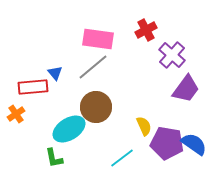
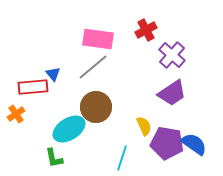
blue triangle: moved 2 px left, 1 px down
purple trapezoid: moved 14 px left, 4 px down; rotated 20 degrees clockwise
cyan line: rotated 35 degrees counterclockwise
